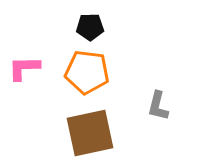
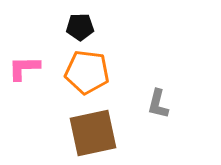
black pentagon: moved 10 px left
gray L-shape: moved 2 px up
brown square: moved 3 px right
